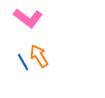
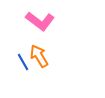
pink L-shape: moved 12 px right, 3 px down
